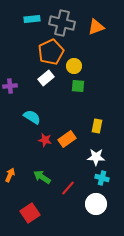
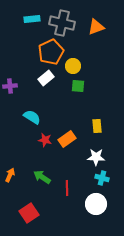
yellow circle: moved 1 px left
yellow rectangle: rotated 16 degrees counterclockwise
red line: moved 1 px left; rotated 42 degrees counterclockwise
red square: moved 1 px left
